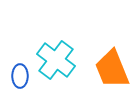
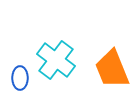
blue ellipse: moved 2 px down
